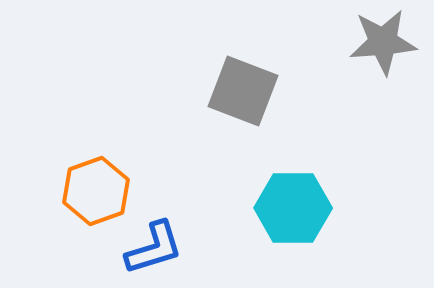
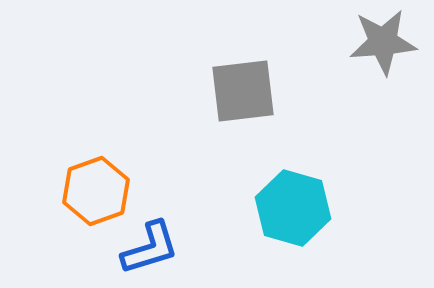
gray square: rotated 28 degrees counterclockwise
cyan hexagon: rotated 16 degrees clockwise
blue L-shape: moved 4 px left
